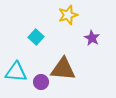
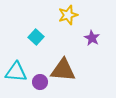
brown triangle: moved 1 px down
purple circle: moved 1 px left
